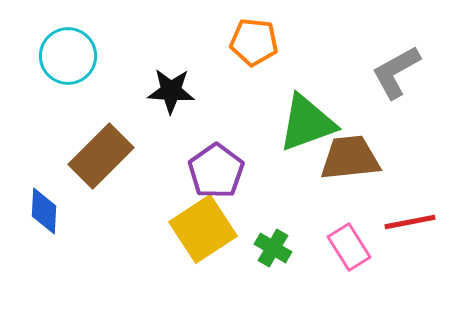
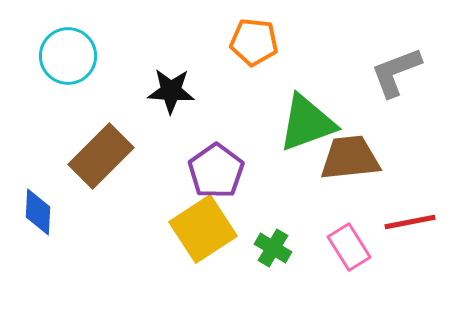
gray L-shape: rotated 8 degrees clockwise
blue diamond: moved 6 px left, 1 px down
